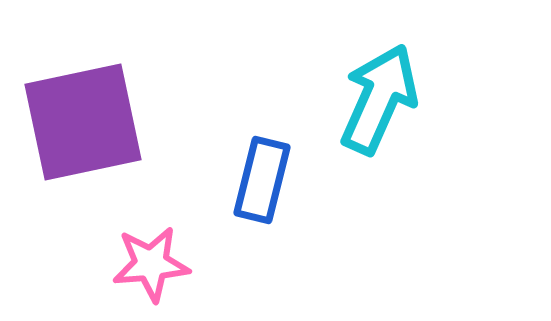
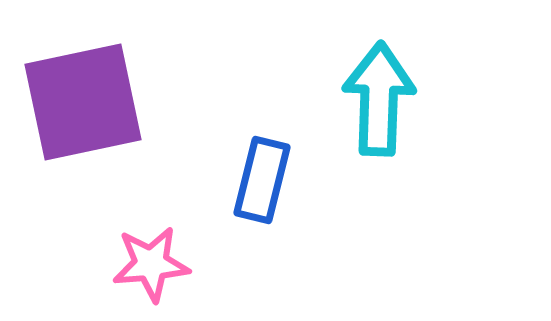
cyan arrow: rotated 22 degrees counterclockwise
purple square: moved 20 px up
